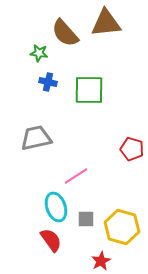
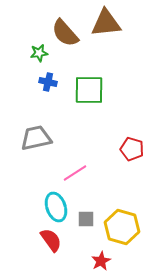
green star: rotated 18 degrees counterclockwise
pink line: moved 1 px left, 3 px up
